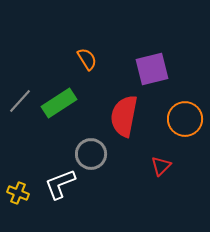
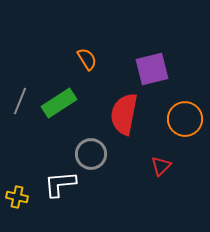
gray line: rotated 20 degrees counterclockwise
red semicircle: moved 2 px up
white L-shape: rotated 16 degrees clockwise
yellow cross: moved 1 px left, 4 px down; rotated 10 degrees counterclockwise
